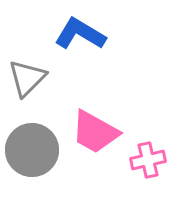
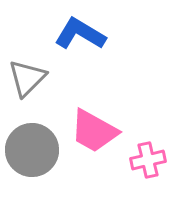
pink trapezoid: moved 1 px left, 1 px up
